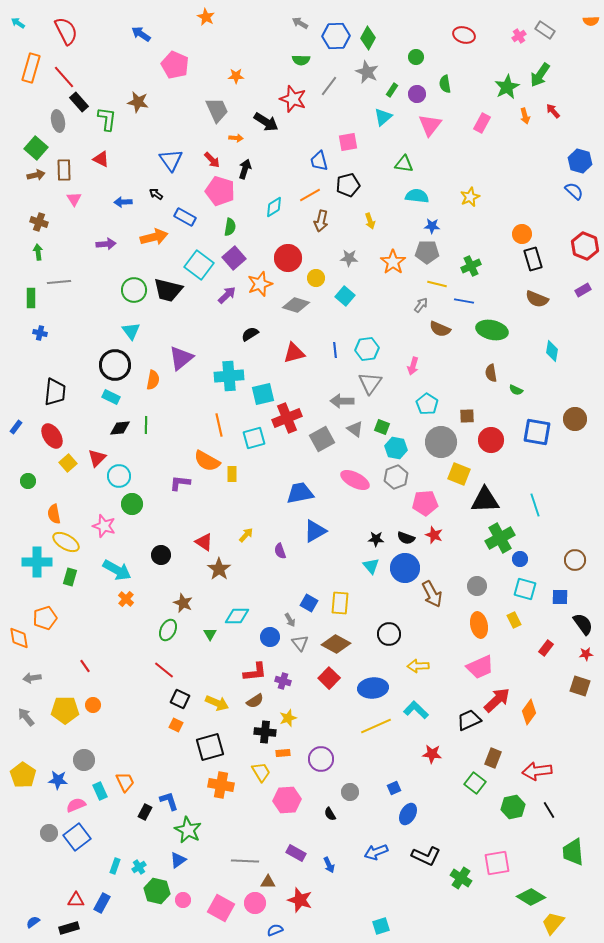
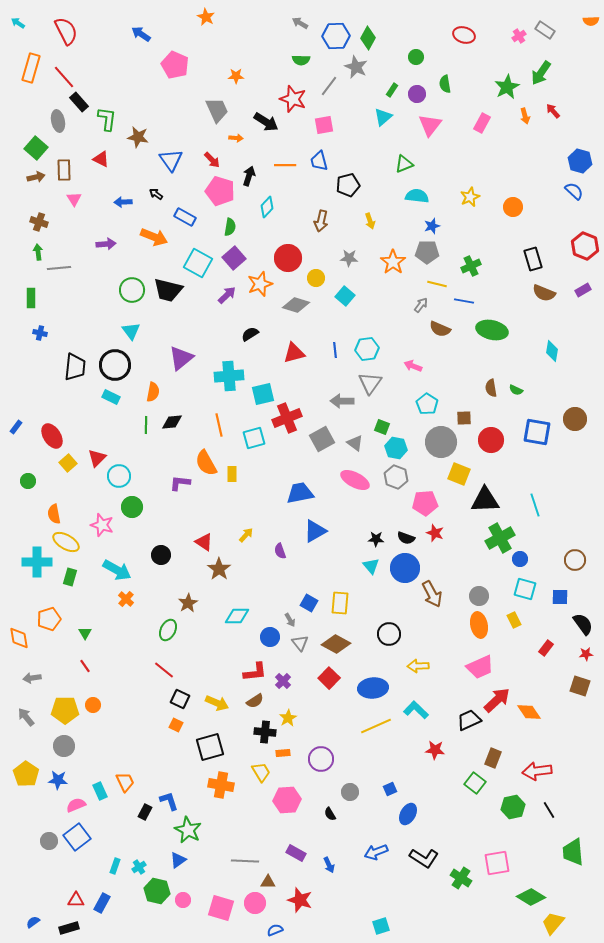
gray star at (367, 72): moved 11 px left, 5 px up
green arrow at (540, 75): moved 1 px right, 2 px up
brown star at (138, 102): moved 35 px down
pink square at (348, 142): moved 24 px left, 17 px up
green triangle at (404, 164): rotated 30 degrees counterclockwise
black arrow at (245, 169): moved 4 px right, 7 px down
brown arrow at (36, 175): moved 2 px down
orange line at (310, 195): moved 25 px left, 30 px up; rotated 30 degrees clockwise
cyan diamond at (274, 207): moved 7 px left; rotated 15 degrees counterclockwise
blue star at (432, 226): rotated 21 degrees counterclockwise
orange circle at (522, 234): moved 9 px left, 27 px up
orange arrow at (154, 237): rotated 36 degrees clockwise
cyan square at (199, 265): moved 1 px left, 2 px up; rotated 8 degrees counterclockwise
gray line at (59, 282): moved 14 px up
green circle at (134, 290): moved 2 px left
brown semicircle at (537, 299): moved 7 px right, 6 px up
pink arrow at (413, 366): rotated 96 degrees clockwise
brown semicircle at (491, 373): moved 15 px down
orange semicircle at (153, 380): moved 12 px down
black trapezoid at (55, 392): moved 20 px right, 25 px up
brown square at (467, 416): moved 3 px left, 2 px down
black diamond at (120, 428): moved 52 px right, 6 px up
gray triangle at (355, 429): moved 14 px down
orange semicircle at (207, 461): moved 1 px left, 2 px down; rotated 32 degrees clockwise
gray hexagon at (396, 477): rotated 20 degrees counterclockwise
green circle at (132, 504): moved 3 px down
pink star at (104, 526): moved 2 px left, 1 px up
red star at (434, 535): moved 1 px right, 2 px up
gray circle at (477, 586): moved 2 px right, 10 px down
brown star at (183, 603): moved 5 px right; rotated 18 degrees clockwise
orange pentagon at (45, 618): moved 4 px right, 1 px down
green triangle at (210, 634): moved 125 px left, 1 px up
purple cross at (283, 681): rotated 28 degrees clockwise
orange diamond at (529, 712): rotated 70 degrees counterclockwise
yellow star at (288, 718): rotated 12 degrees counterclockwise
red star at (432, 754): moved 3 px right, 4 px up
gray circle at (84, 760): moved 20 px left, 14 px up
yellow pentagon at (23, 775): moved 3 px right, 1 px up
blue square at (394, 788): moved 4 px left, 1 px down
gray circle at (49, 833): moved 8 px down
black L-shape at (426, 856): moved 2 px left, 2 px down; rotated 8 degrees clockwise
pink square at (221, 908): rotated 12 degrees counterclockwise
